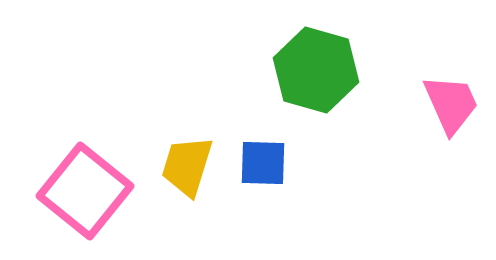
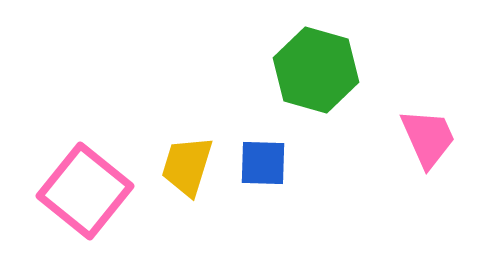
pink trapezoid: moved 23 px left, 34 px down
